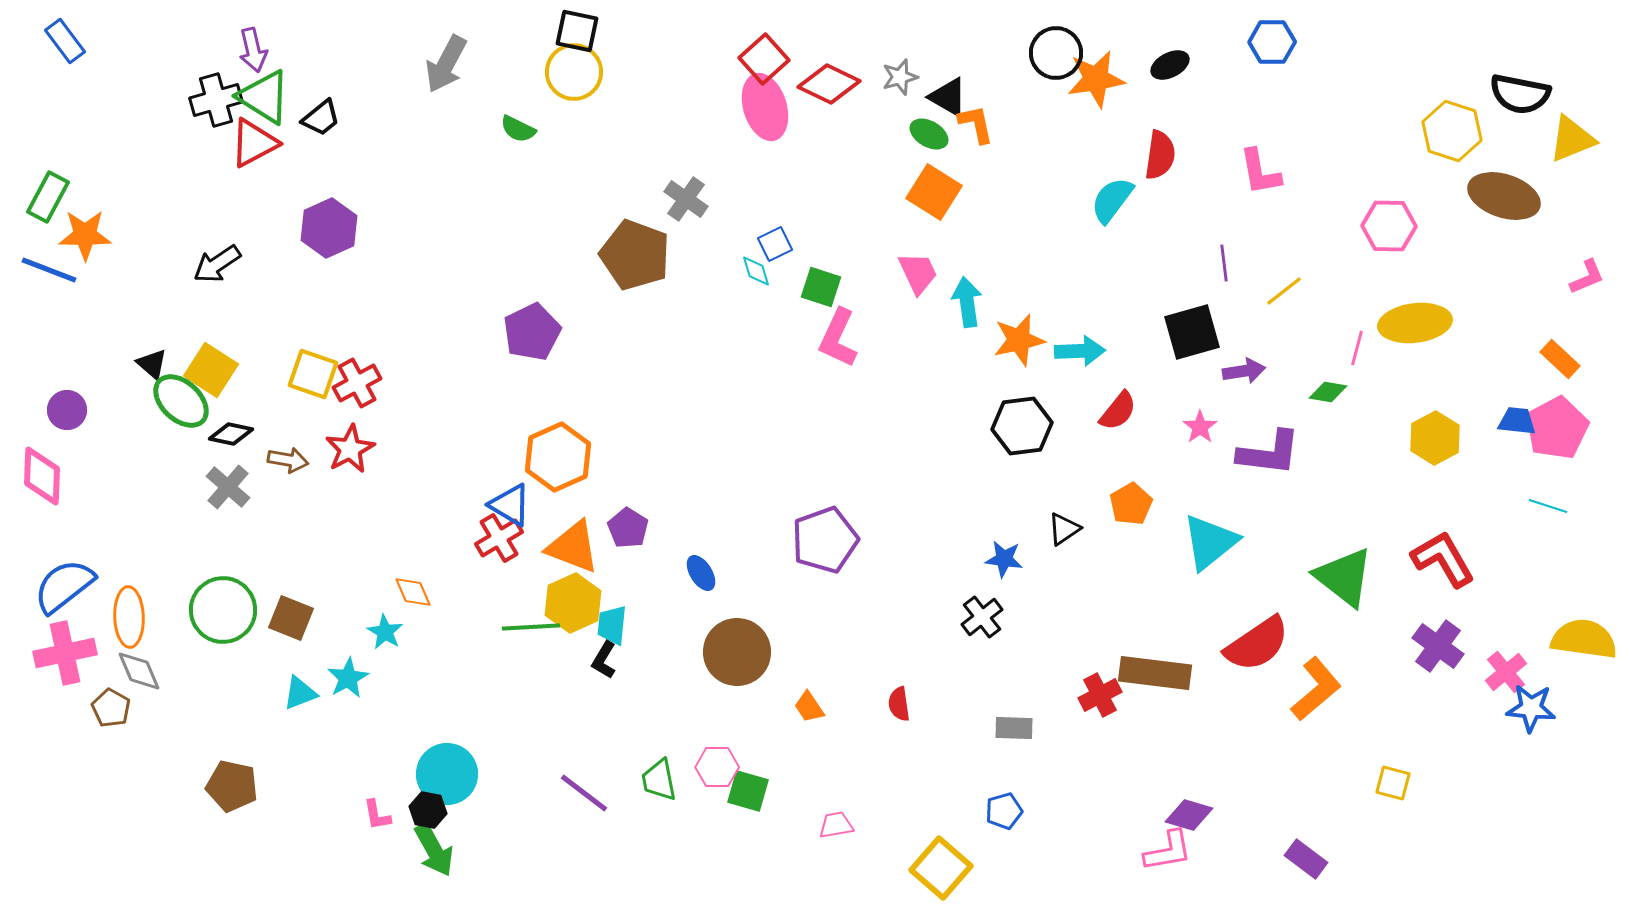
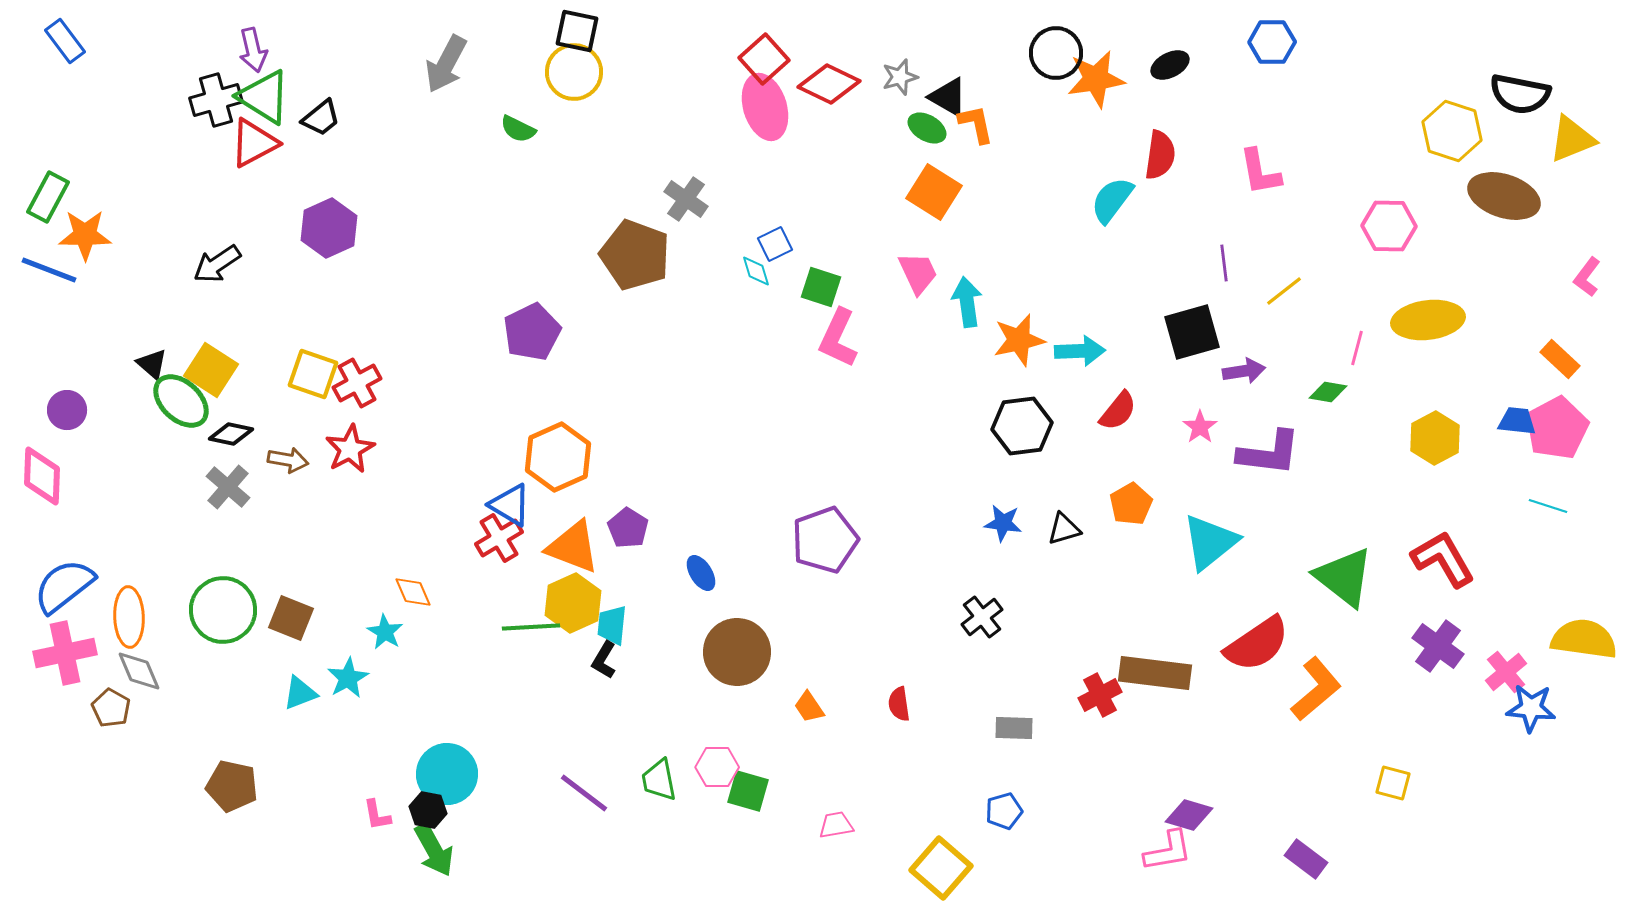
green ellipse at (929, 134): moved 2 px left, 6 px up
pink L-shape at (1587, 277): rotated 150 degrees clockwise
yellow ellipse at (1415, 323): moved 13 px right, 3 px up
black triangle at (1064, 529): rotated 18 degrees clockwise
blue star at (1004, 559): moved 1 px left, 36 px up
